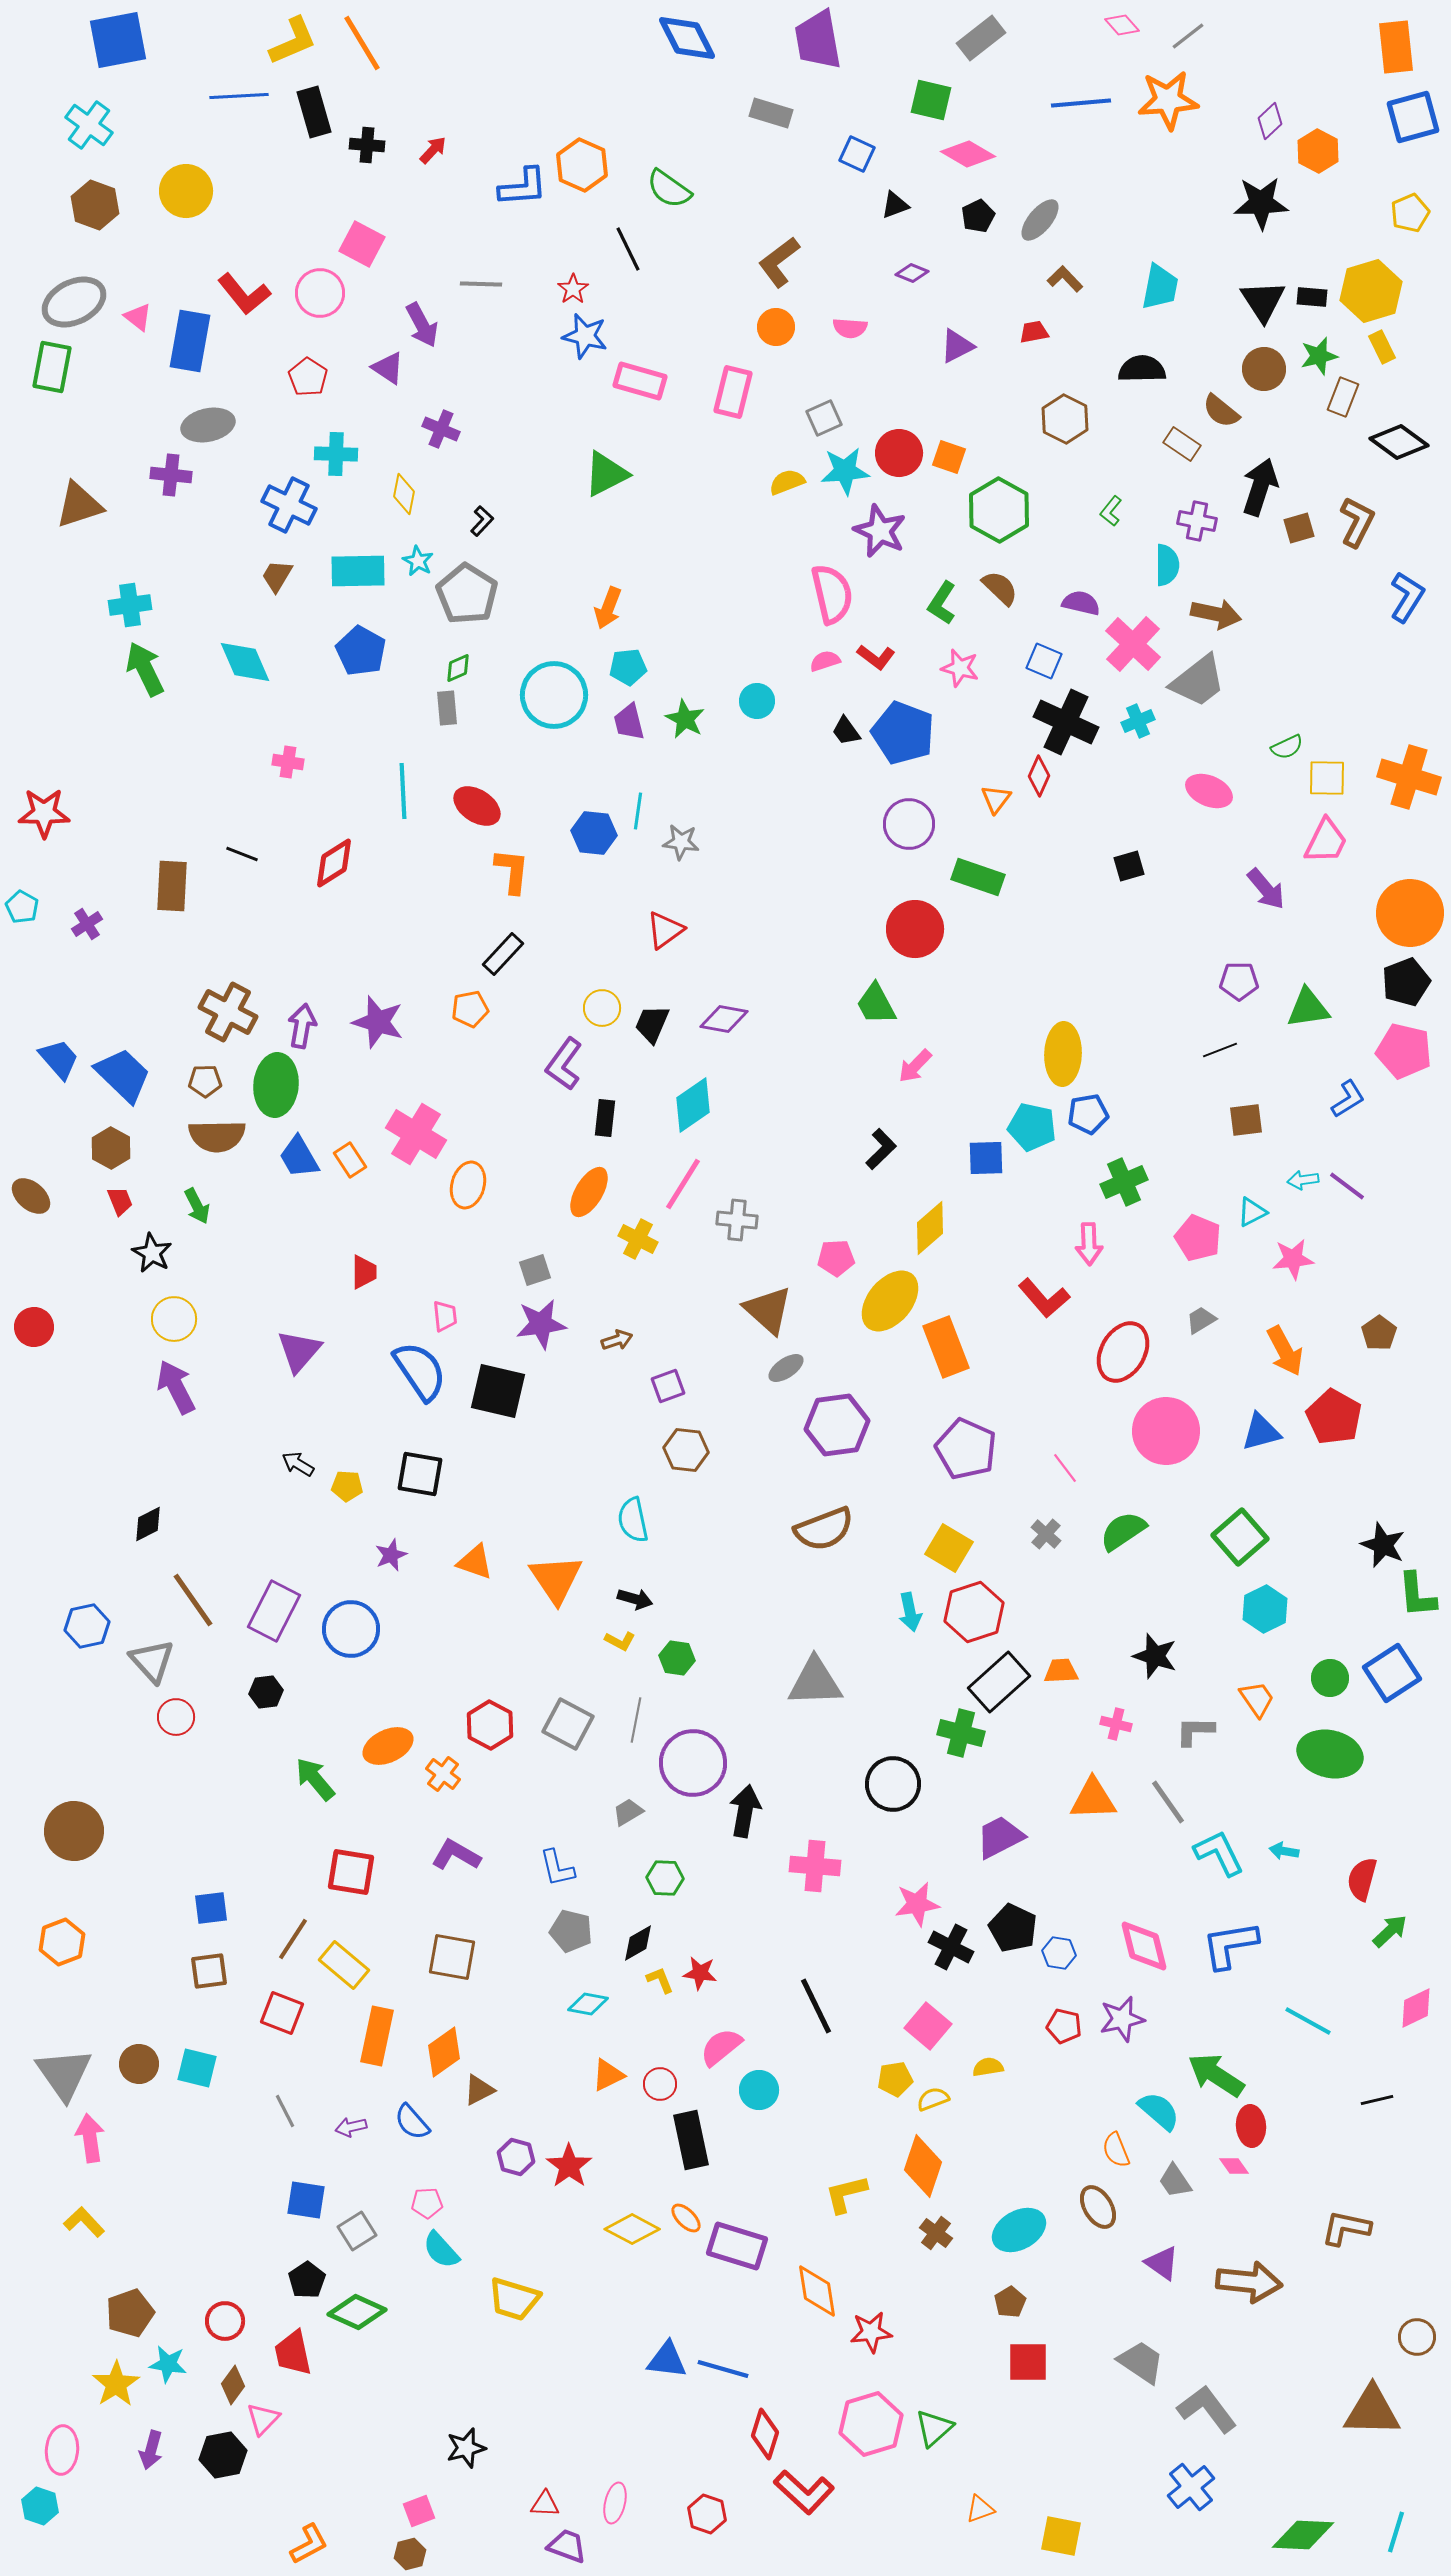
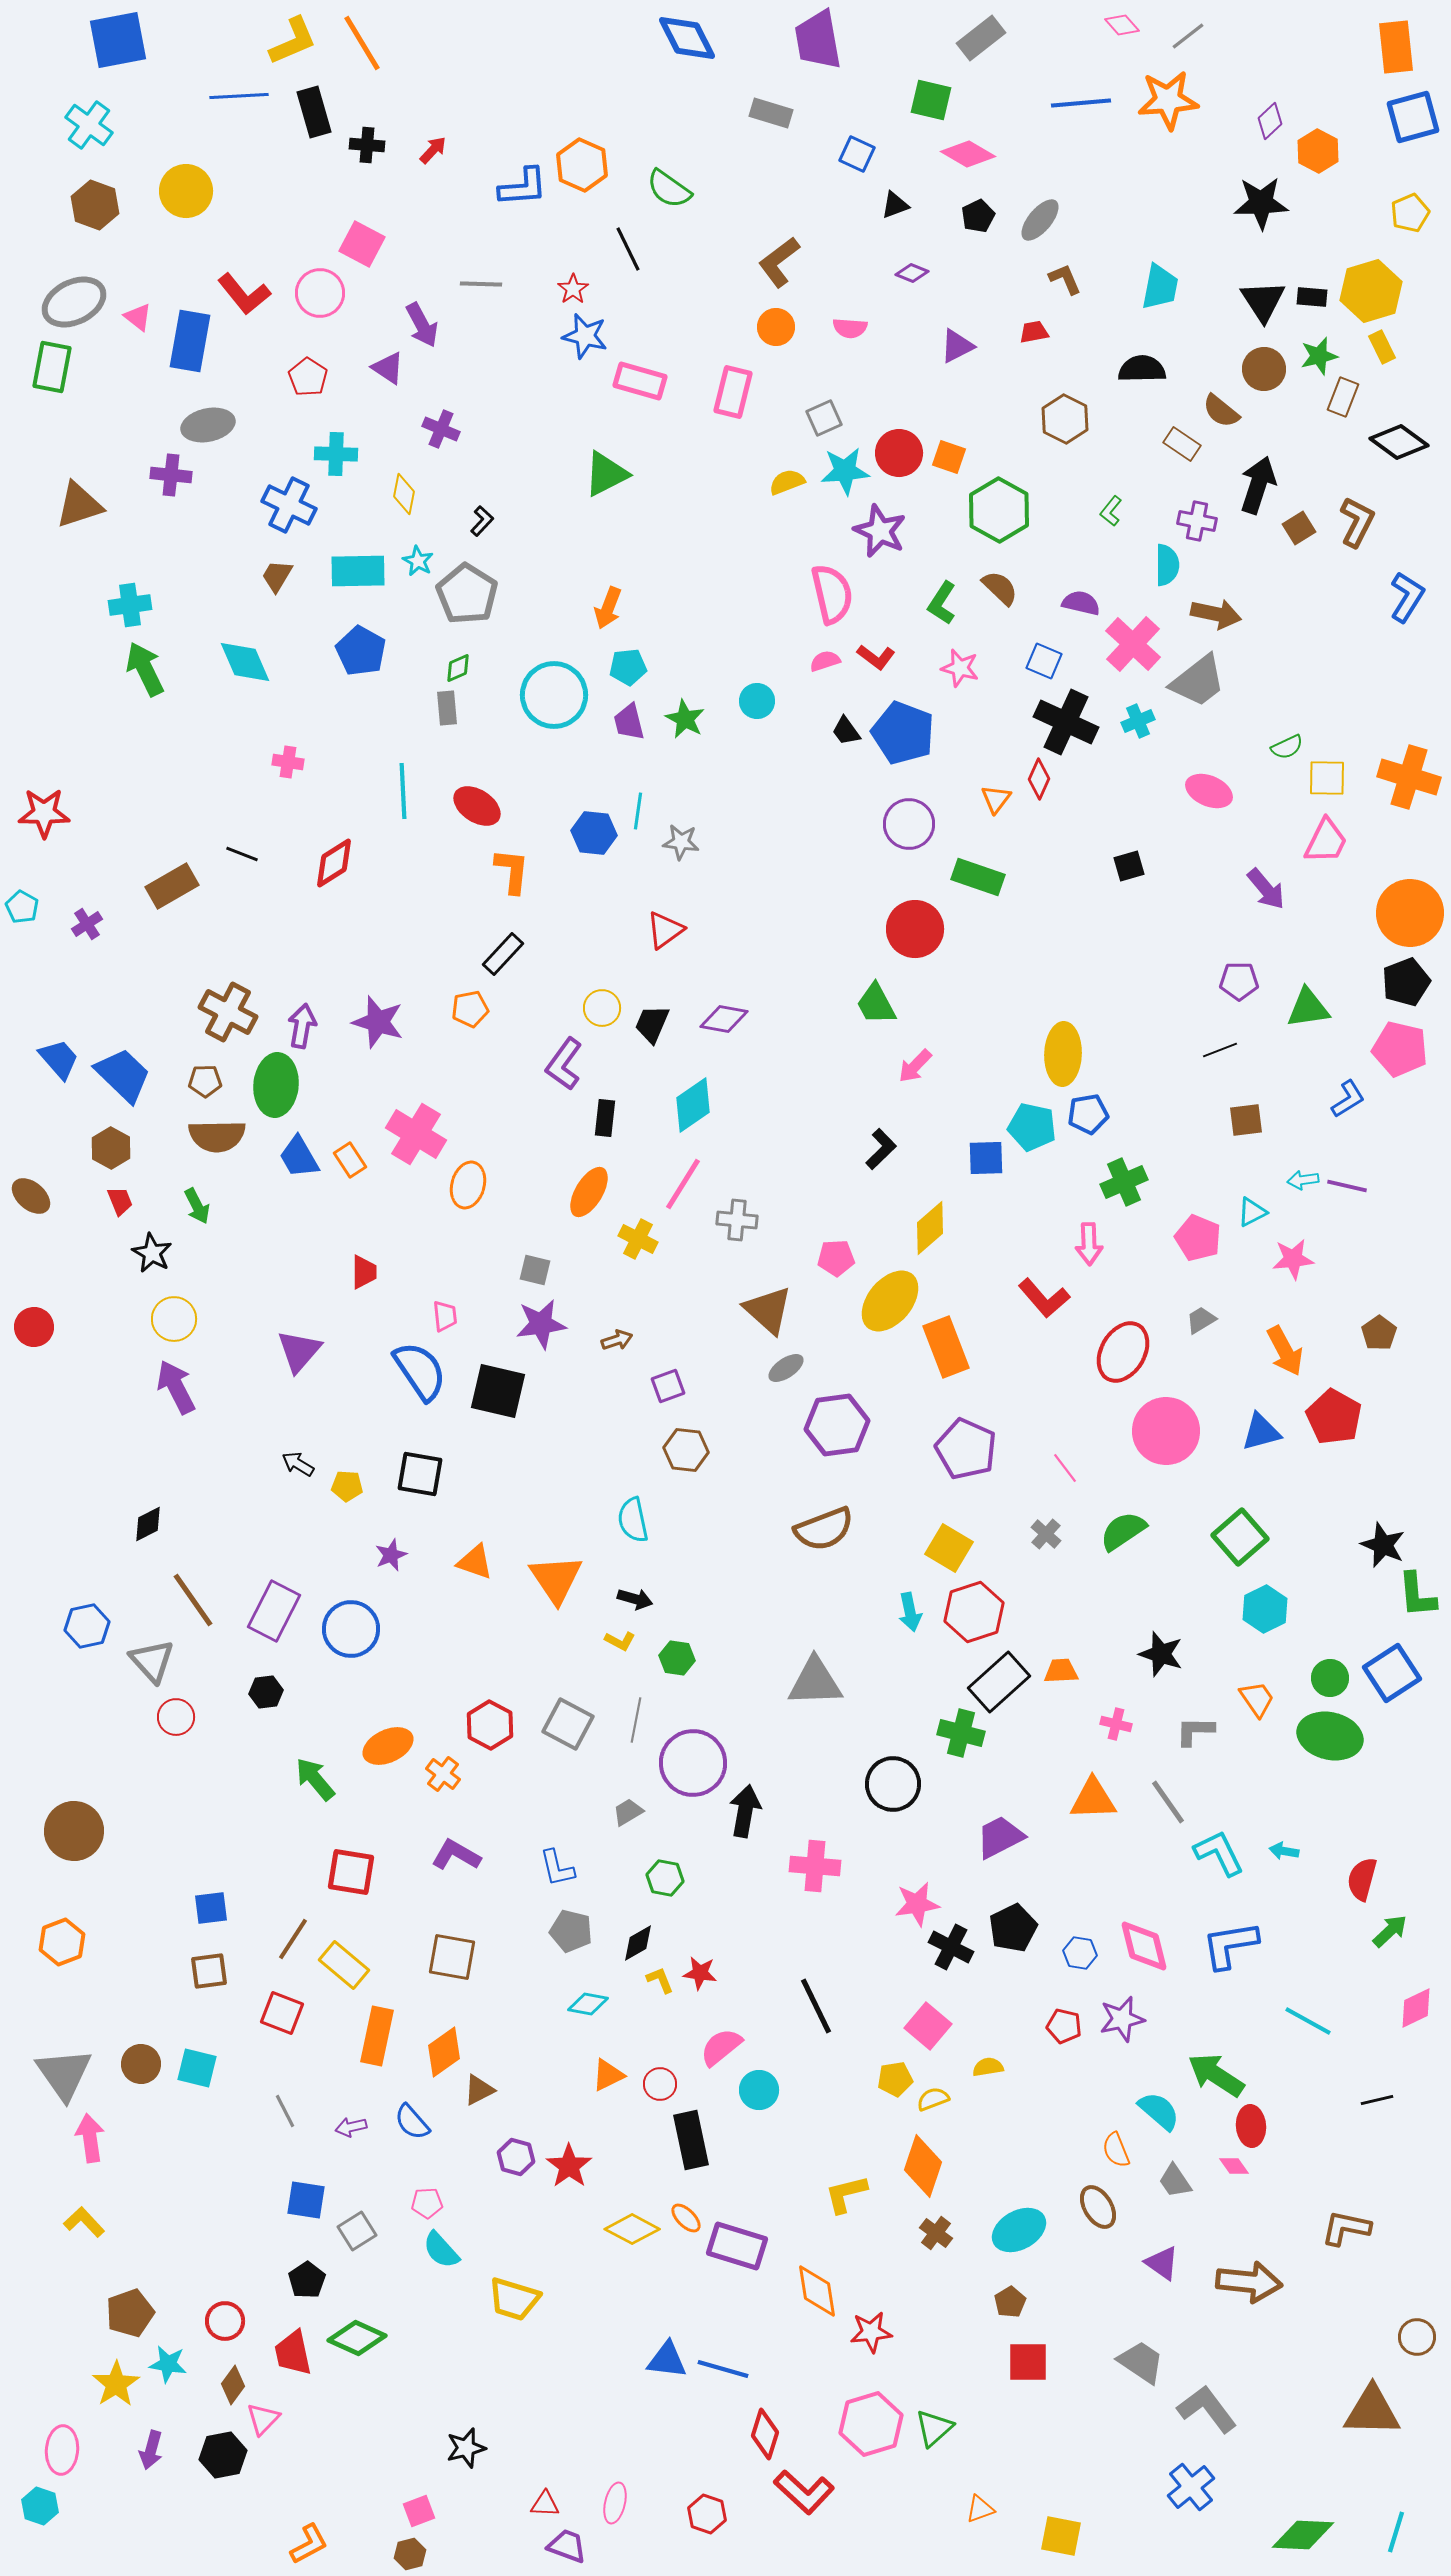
brown L-shape at (1065, 279): rotated 21 degrees clockwise
black arrow at (1260, 487): moved 2 px left, 2 px up
brown square at (1299, 528): rotated 16 degrees counterclockwise
red diamond at (1039, 776): moved 3 px down
brown rectangle at (172, 886): rotated 57 degrees clockwise
pink pentagon at (1404, 1051): moved 4 px left, 2 px up
purple line at (1347, 1186): rotated 24 degrees counterclockwise
gray square at (535, 1270): rotated 32 degrees clockwise
black star at (1155, 1656): moved 6 px right, 2 px up
green ellipse at (1330, 1754): moved 18 px up
green hexagon at (665, 1878): rotated 9 degrees clockwise
black pentagon at (1013, 1928): rotated 21 degrees clockwise
blue hexagon at (1059, 1953): moved 21 px right
brown circle at (139, 2064): moved 2 px right
green diamond at (357, 2312): moved 26 px down
